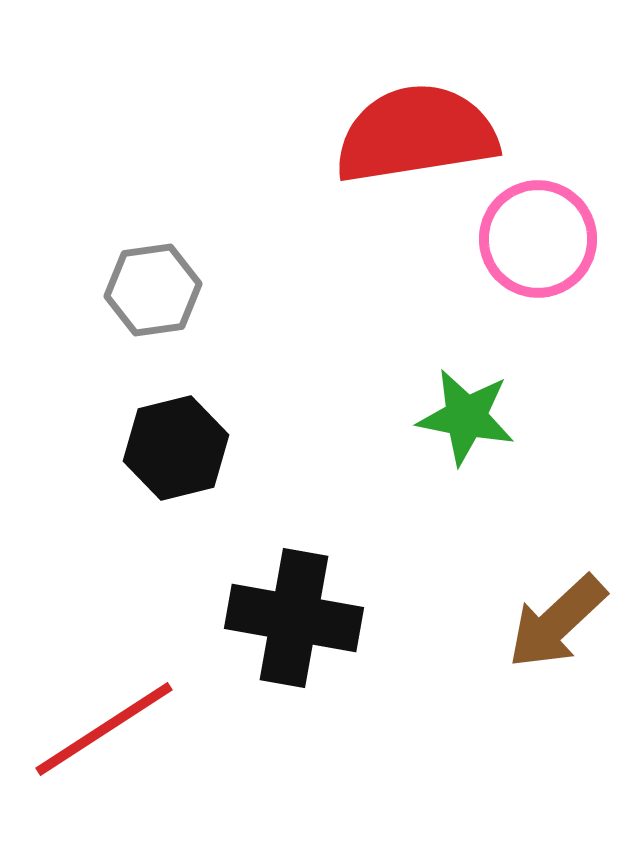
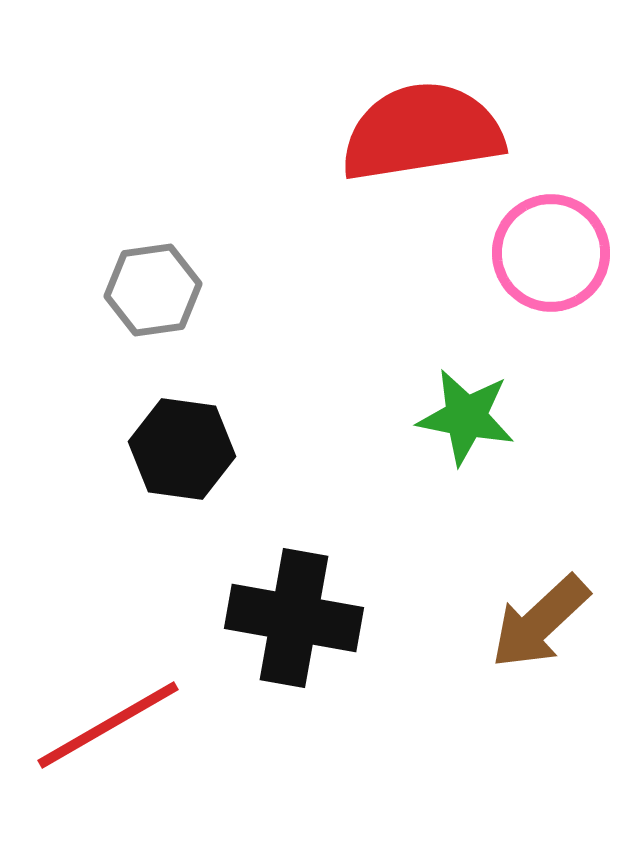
red semicircle: moved 6 px right, 2 px up
pink circle: moved 13 px right, 14 px down
black hexagon: moved 6 px right, 1 px down; rotated 22 degrees clockwise
brown arrow: moved 17 px left
red line: moved 4 px right, 4 px up; rotated 3 degrees clockwise
